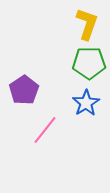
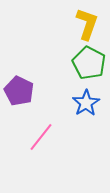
green pentagon: rotated 28 degrees clockwise
purple pentagon: moved 5 px left, 1 px down; rotated 12 degrees counterclockwise
pink line: moved 4 px left, 7 px down
